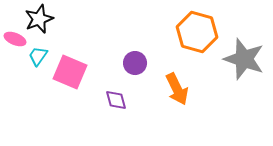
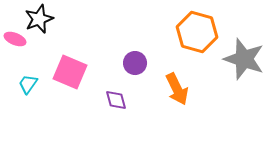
cyan trapezoid: moved 10 px left, 28 px down
